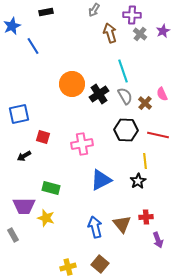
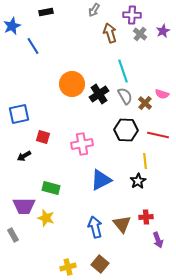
pink semicircle: rotated 48 degrees counterclockwise
